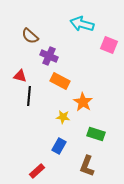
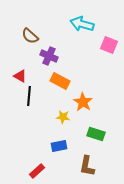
red triangle: rotated 16 degrees clockwise
blue rectangle: rotated 49 degrees clockwise
brown L-shape: rotated 10 degrees counterclockwise
